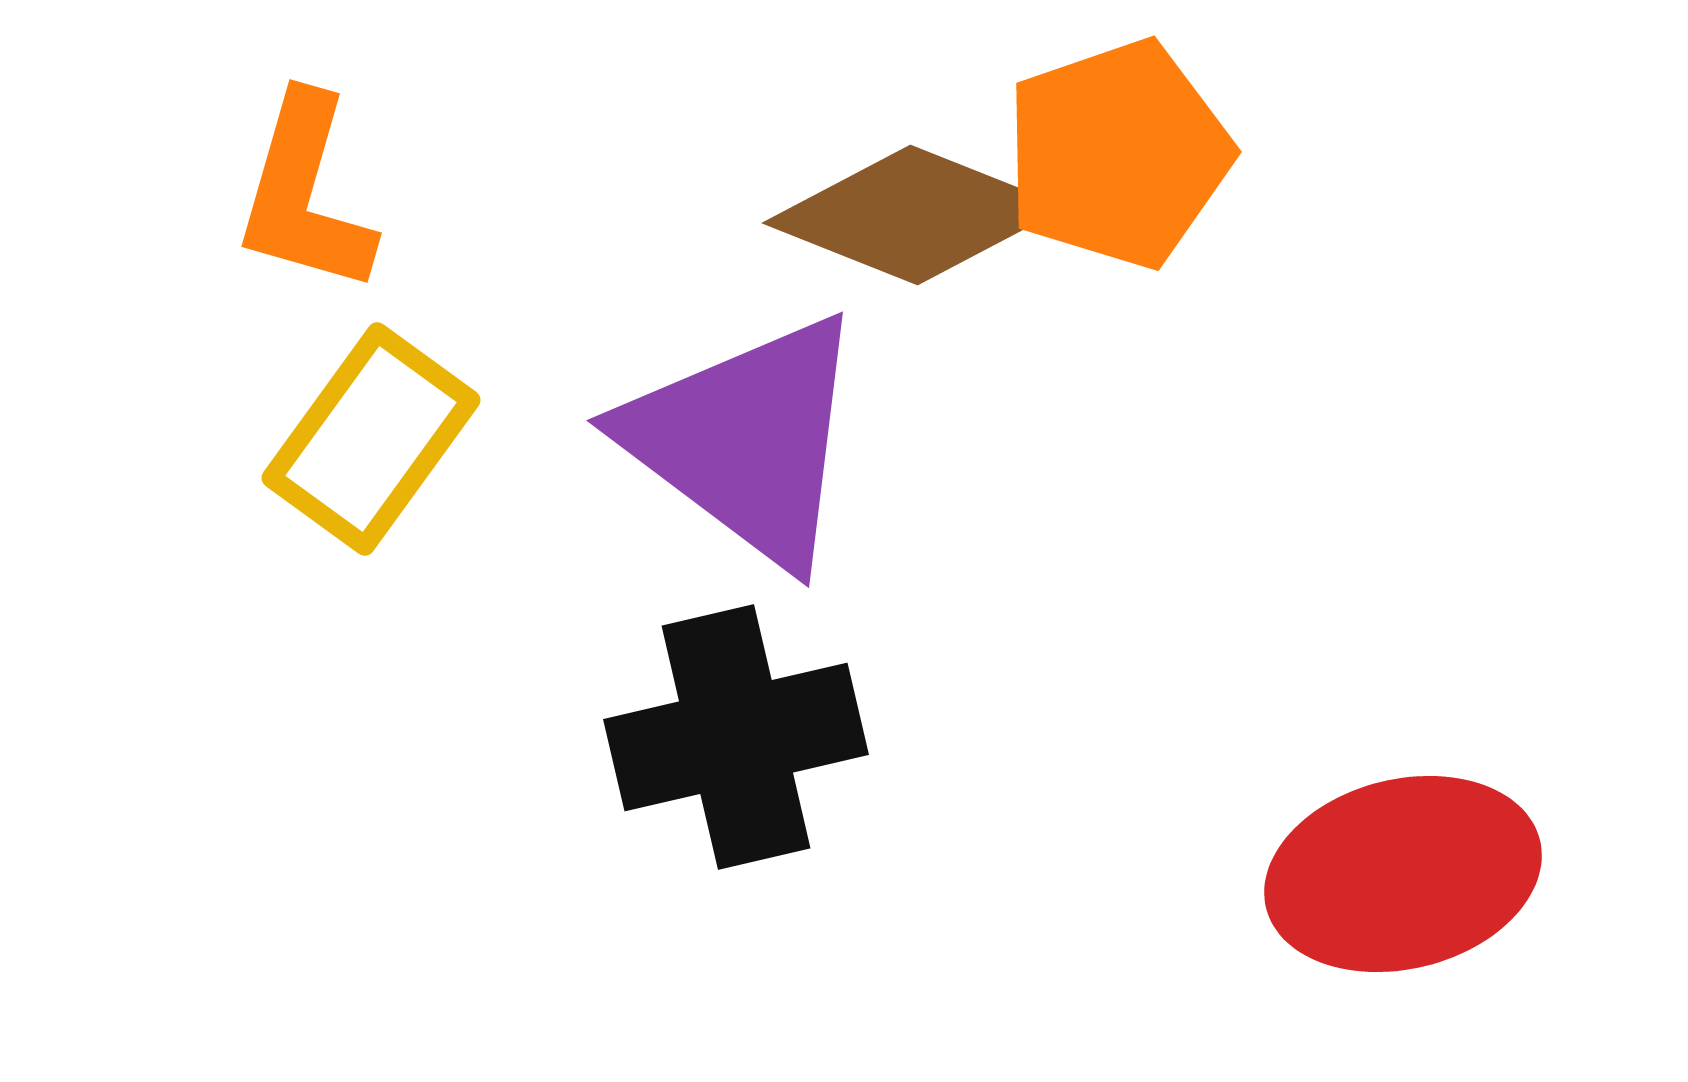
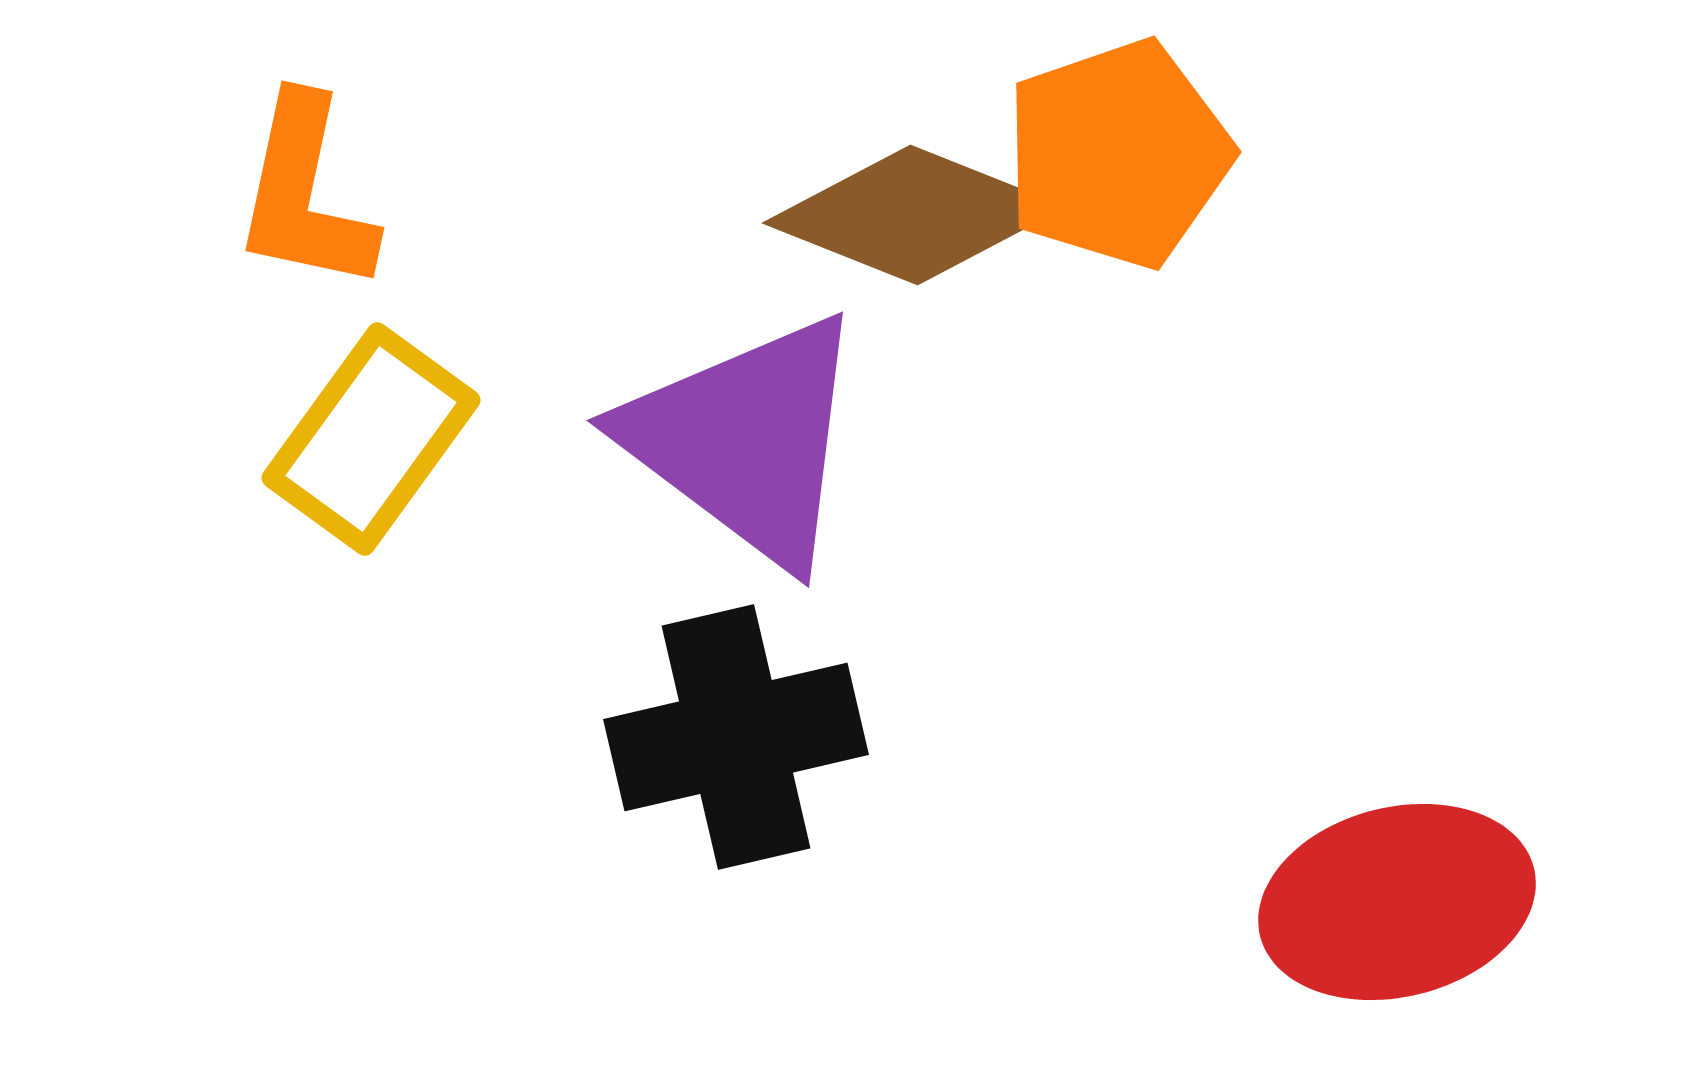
orange L-shape: rotated 4 degrees counterclockwise
red ellipse: moved 6 px left, 28 px down
